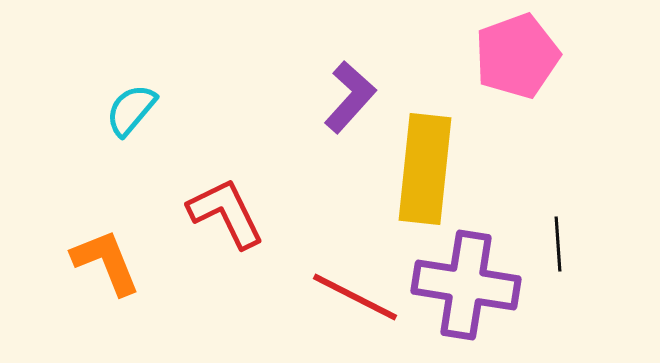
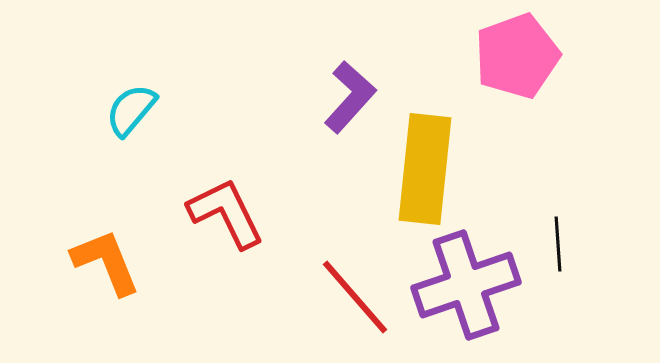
purple cross: rotated 28 degrees counterclockwise
red line: rotated 22 degrees clockwise
